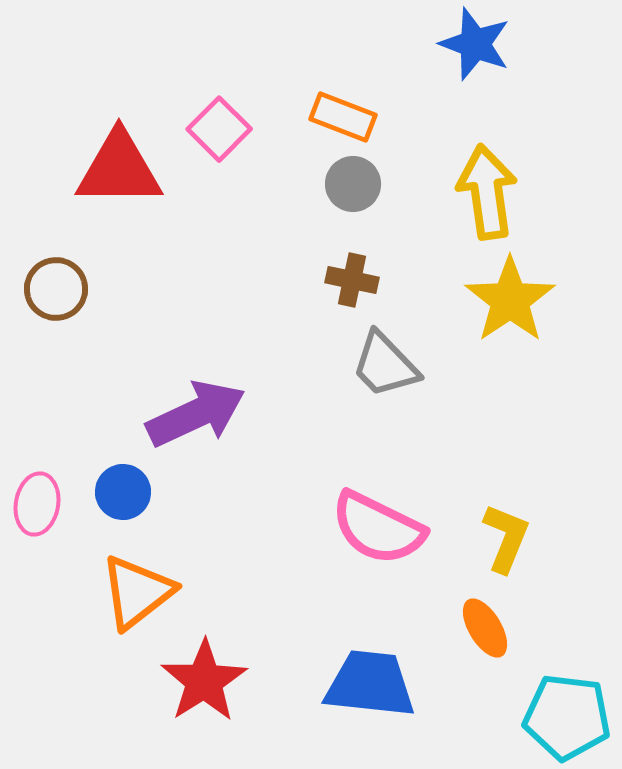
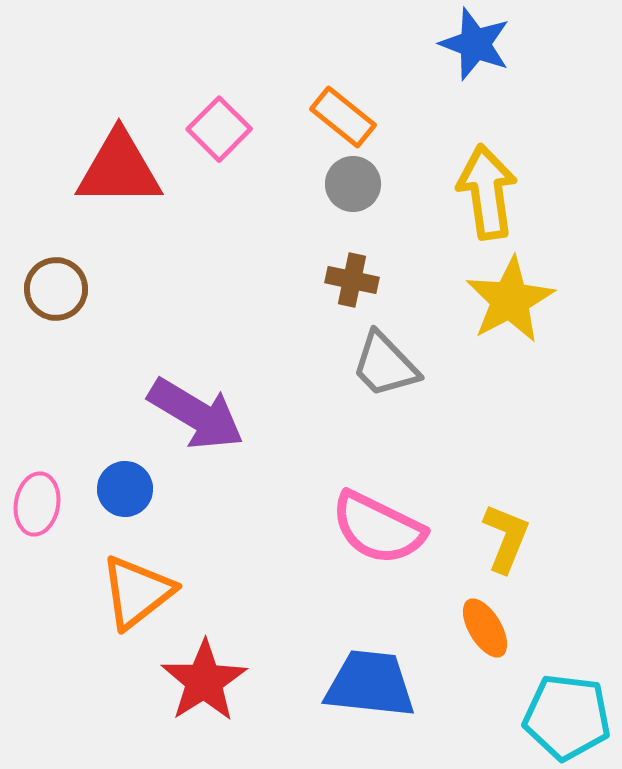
orange rectangle: rotated 18 degrees clockwise
yellow star: rotated 6 degrees clockwise
purple arrow: rotated 56 degrees clockwise
blue circle: moved 2 px right, 3 px up
